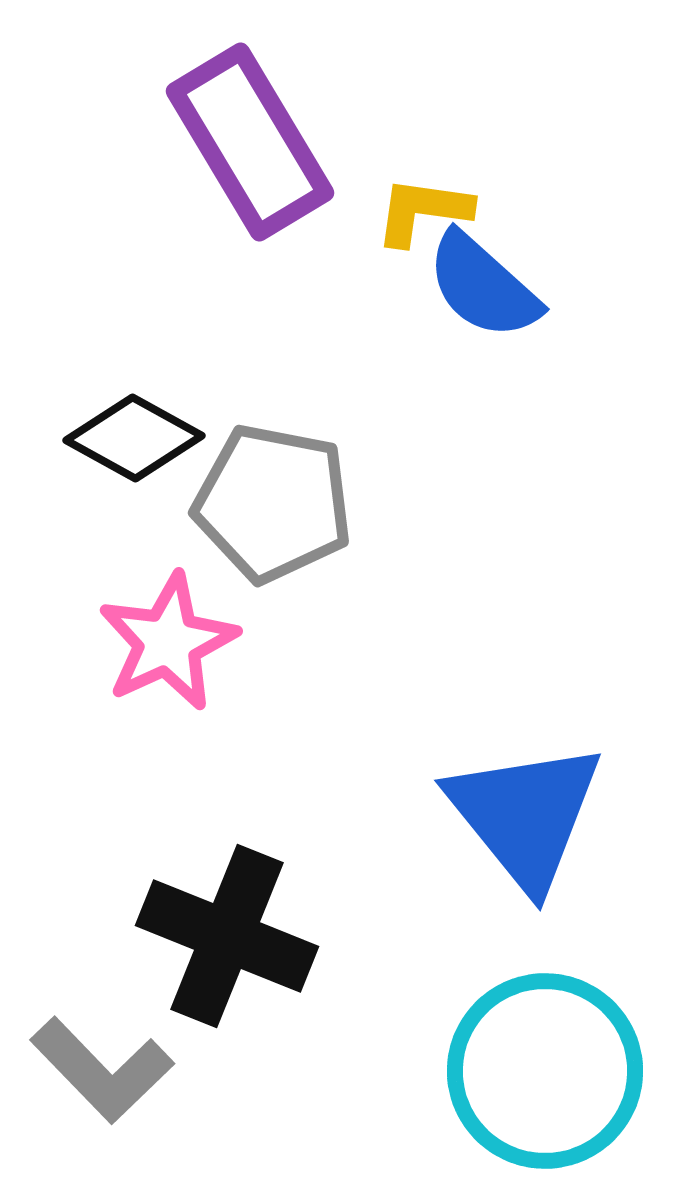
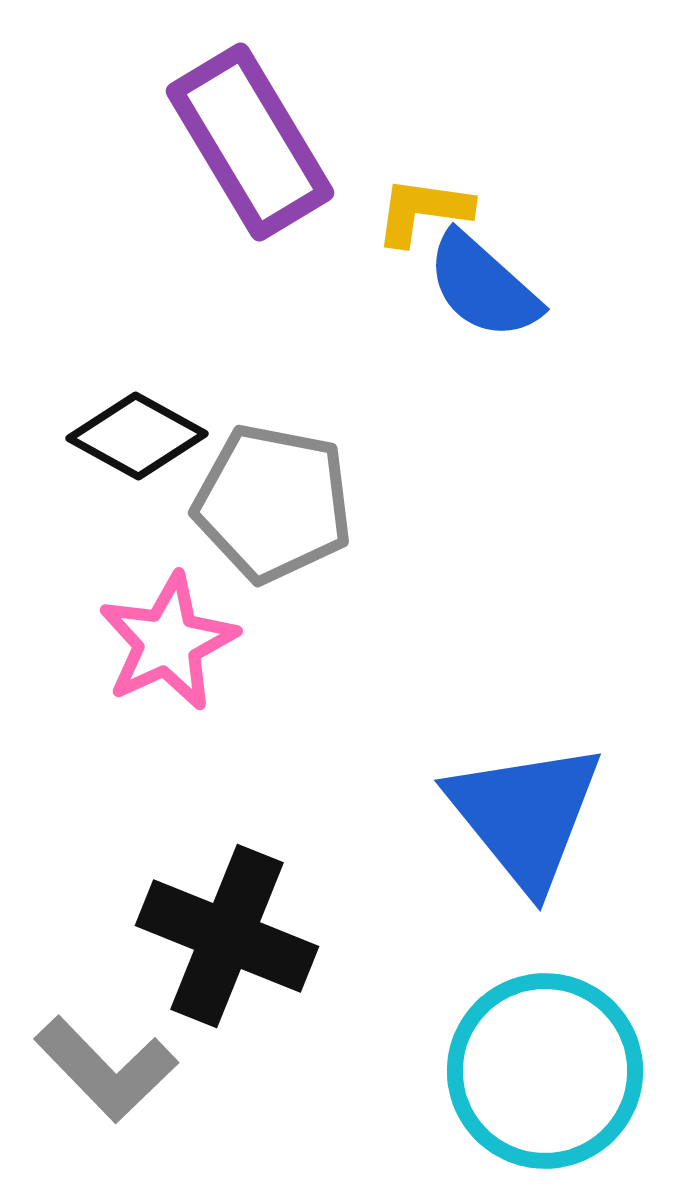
black diamond: moved 3 px right, 2 px up
gray L-shape: moved 4 px right, 1 px up
